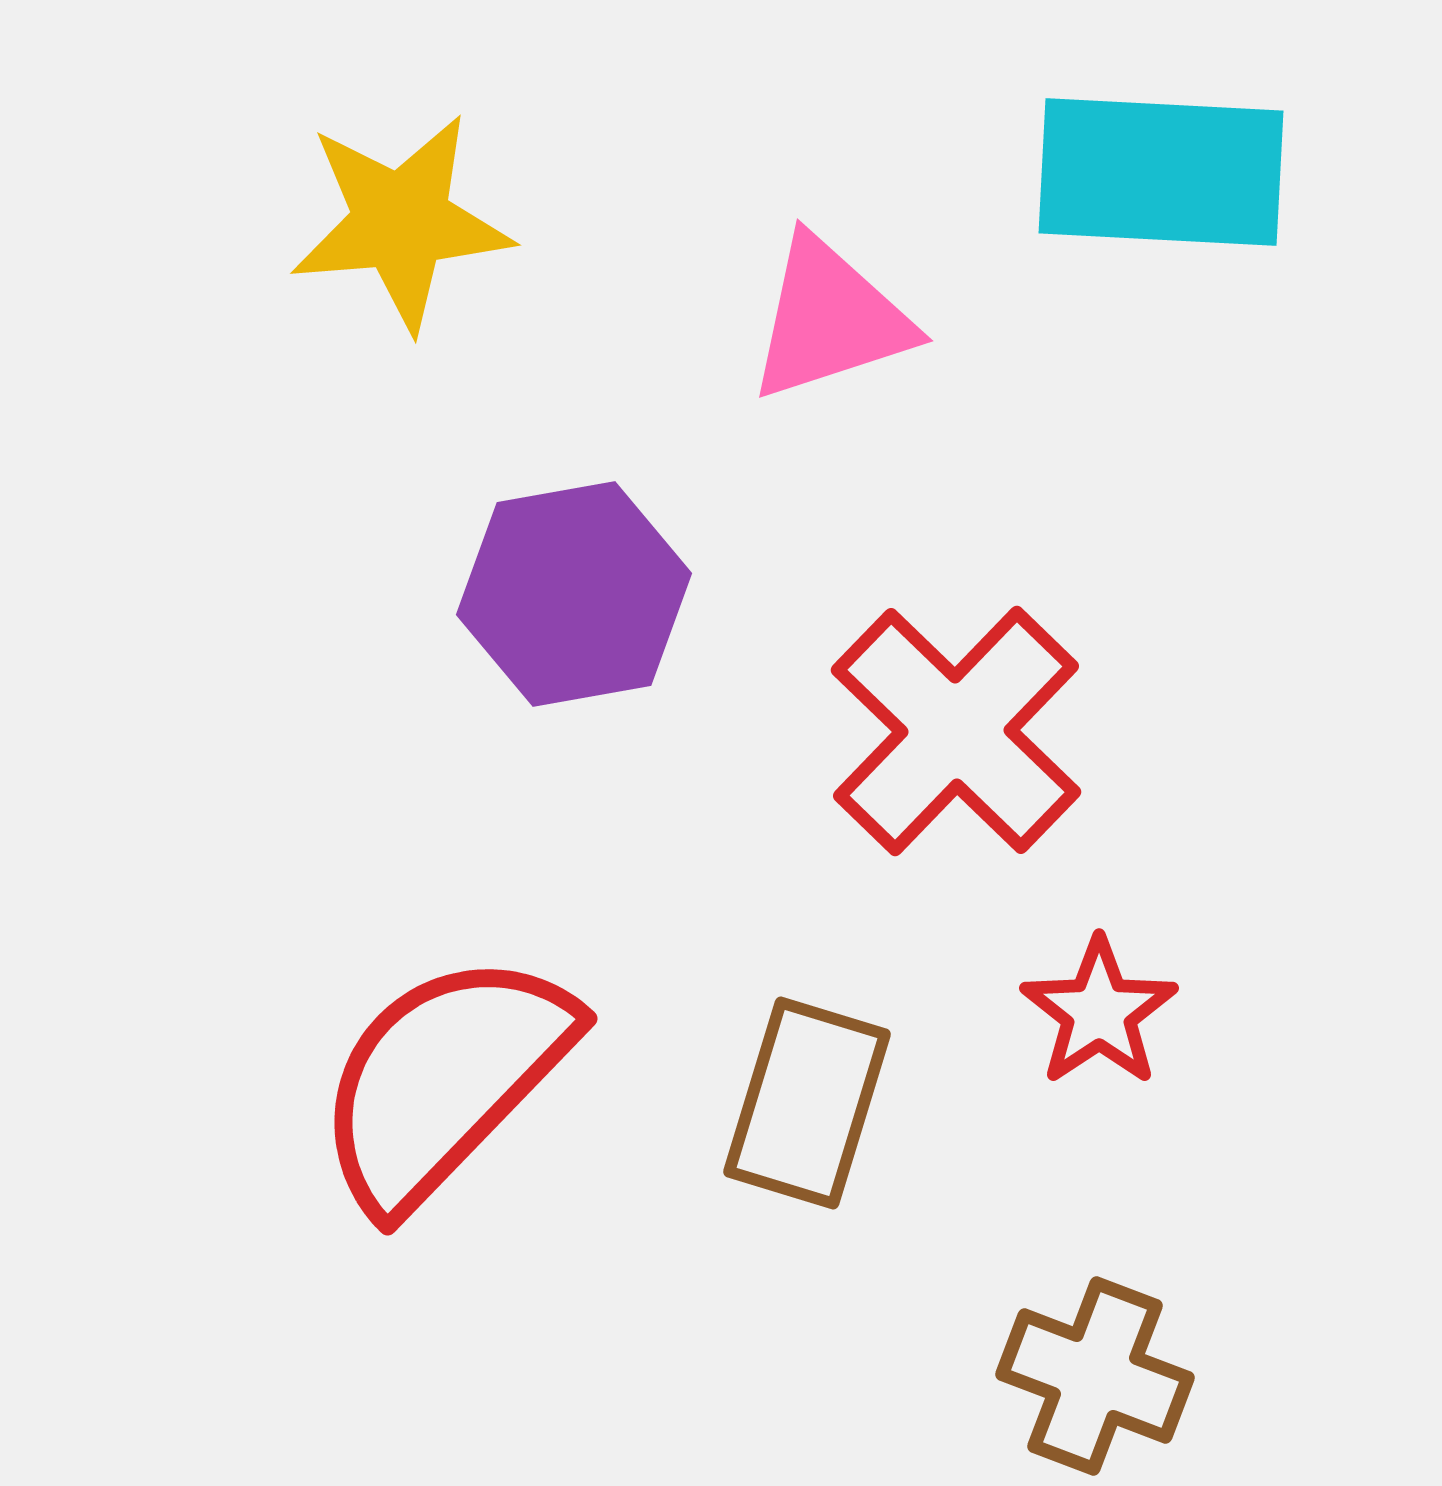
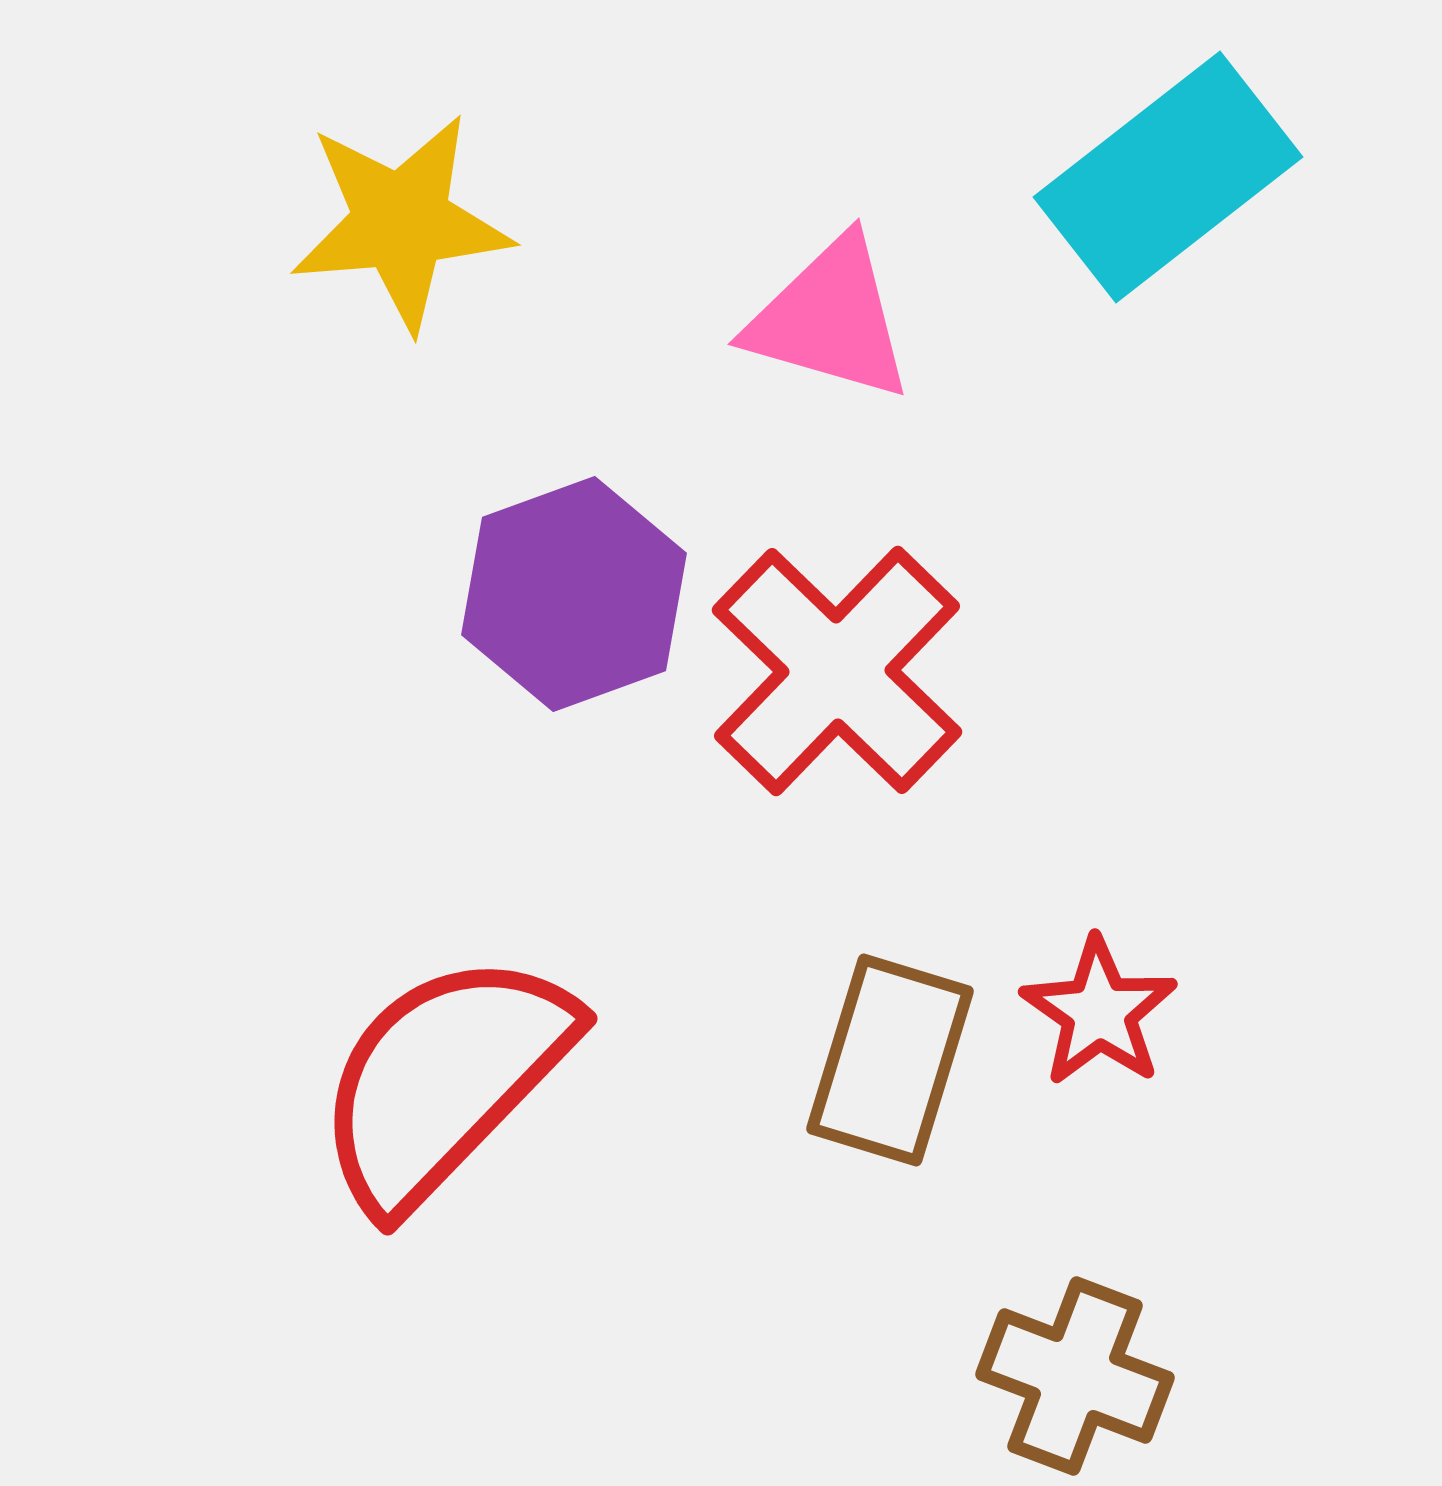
cyan rectangle: moved 7 px right, 5 px down; rotated 41 degrees counterclockwise
pink triangle: rotated 34 degrees clockwise
purple hexagon: rotated 10 degrees counterclockwise
red cross: moved 119 px left, 60 px up
red star: rotated 3 degrees counterclockwise
brown rectangle: moved 83 px right, 43 px up
brown cross: moved 20 px left
